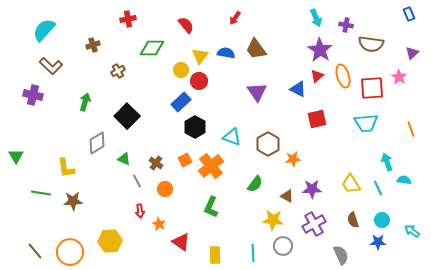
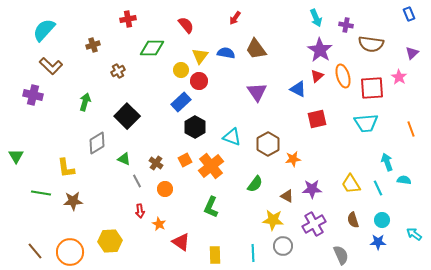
cyan arrow at (412, 231): moved 2 px right, 3 px down
